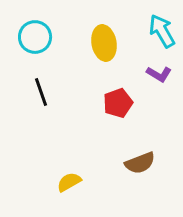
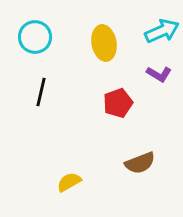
cyan arrow: rotated 96 degrees clockwise
black line: rotated 32 degrees clockwise
